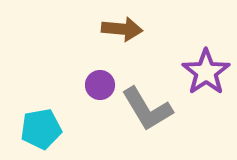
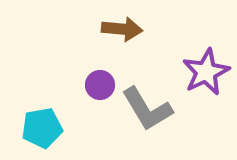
purple star: rotated 9 degrees clockwise
cyan pentagon: moved 1 px right, 1 px up
